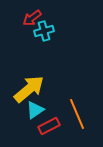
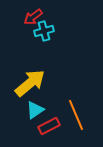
red arrow: moved 1 px right, 1 px up
yellow arrow: moved 1 px right, 6 px up
orange line: moved 1 px left, 1 px down
